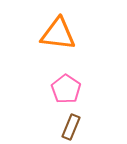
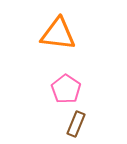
brown rectangle: moved 5 px right, 3 px up
